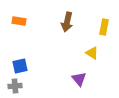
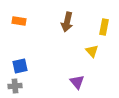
yellow triangle: moved 2 px up; rotated 16 degrees clockwise
purple triangle: moved 2 px left, 3 px down
